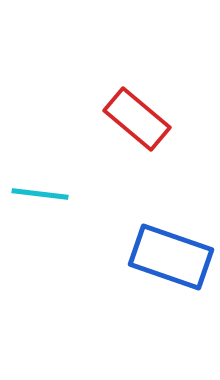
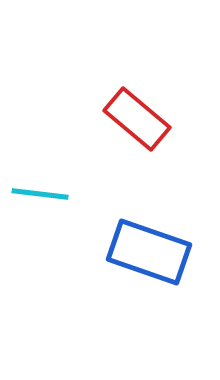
blue rectangle: moved 22 px left, 5 px up
